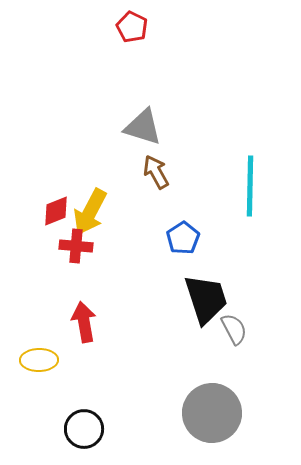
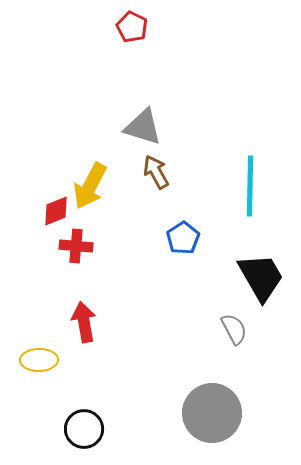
yellow arrow: moved 26 px up
black trapezoid: moved 55 px right, 22 px up; rotated 12 degrees counterclockwise
